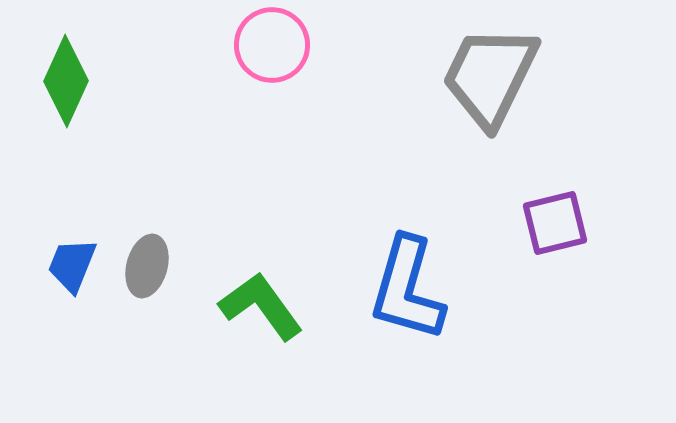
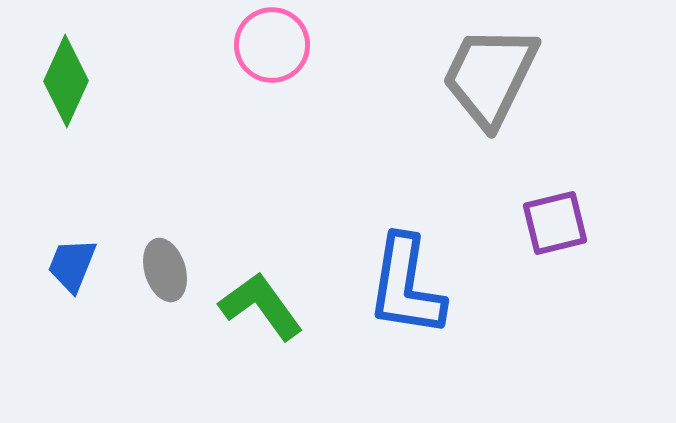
gray ellipse: moved 18 px right, 4 px down; rotated 32 degrees counterclockwise
blue L-shape: moved 1 px left, 3 px up; rotated 7 degrees counterclockwise
